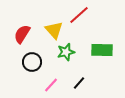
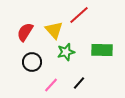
red semicircle: moved 3 px right, 2 px up
